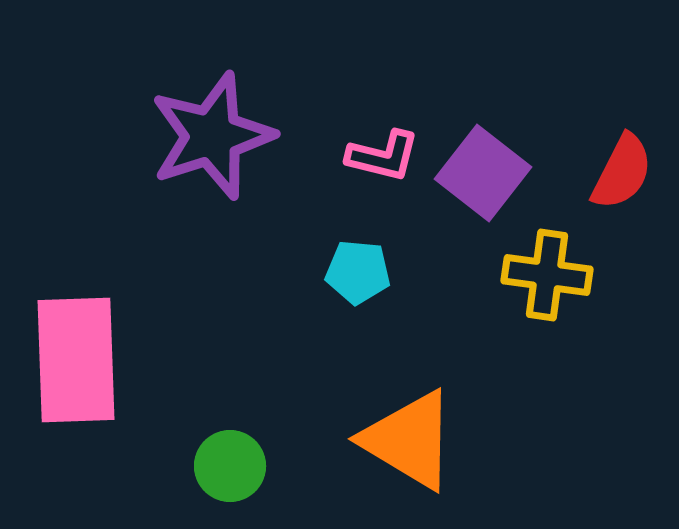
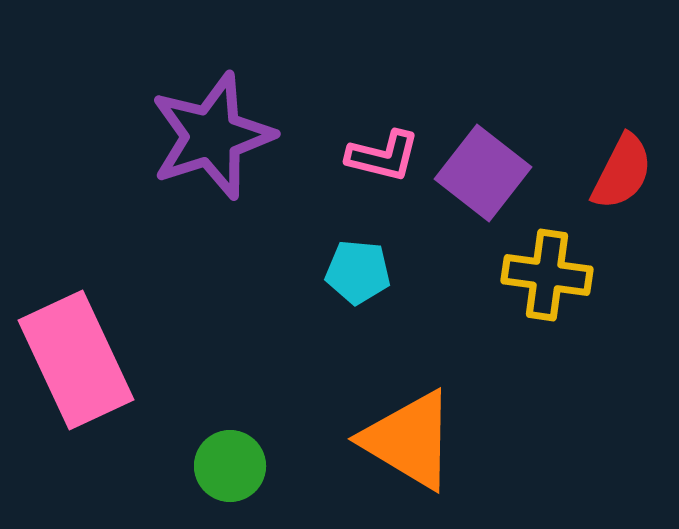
pink rectangle: rotated 23 degrees counterclockwise
